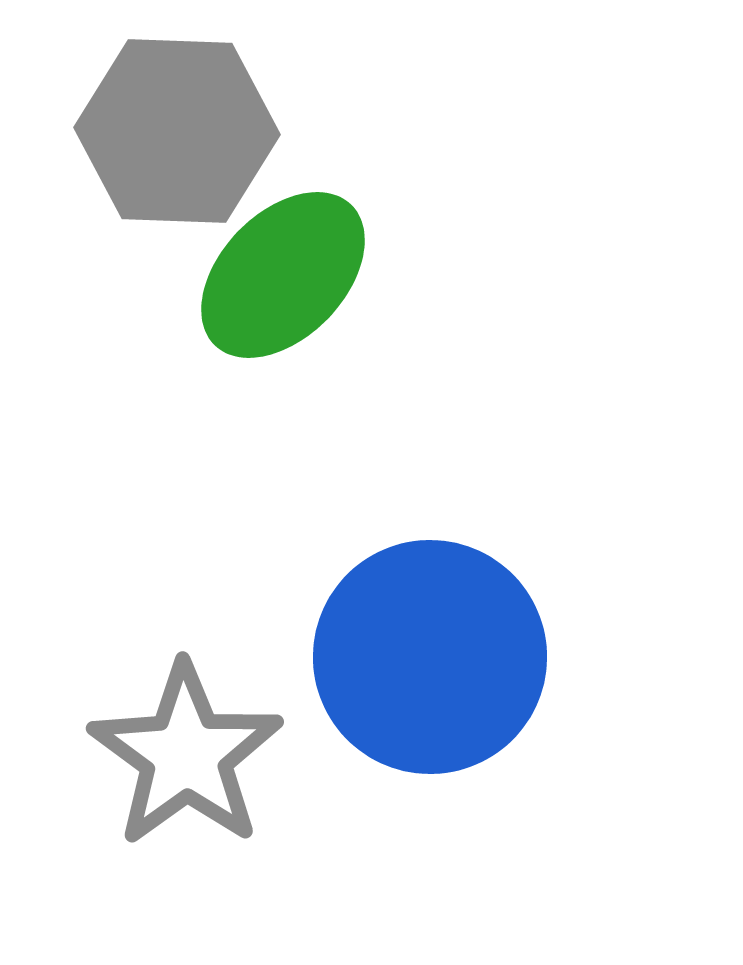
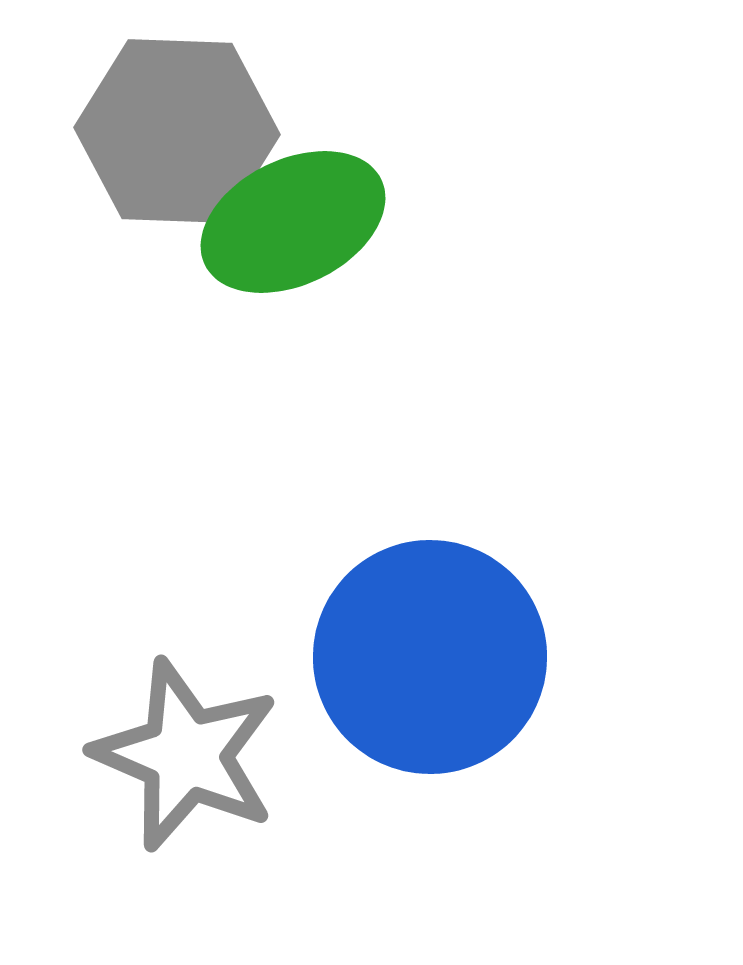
green ellipse: moved 10 px right, 53 px up; rotated 20 degrees clockwise
gray star: rotated 13 degrees counterclockwise
